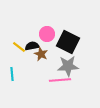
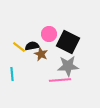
pink circle: moved 2 px right
